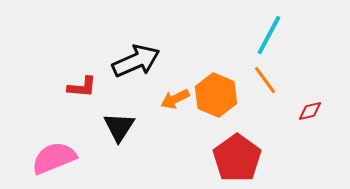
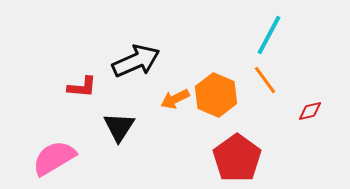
pink semicircle: rotated 9 degrees counterclockwise
